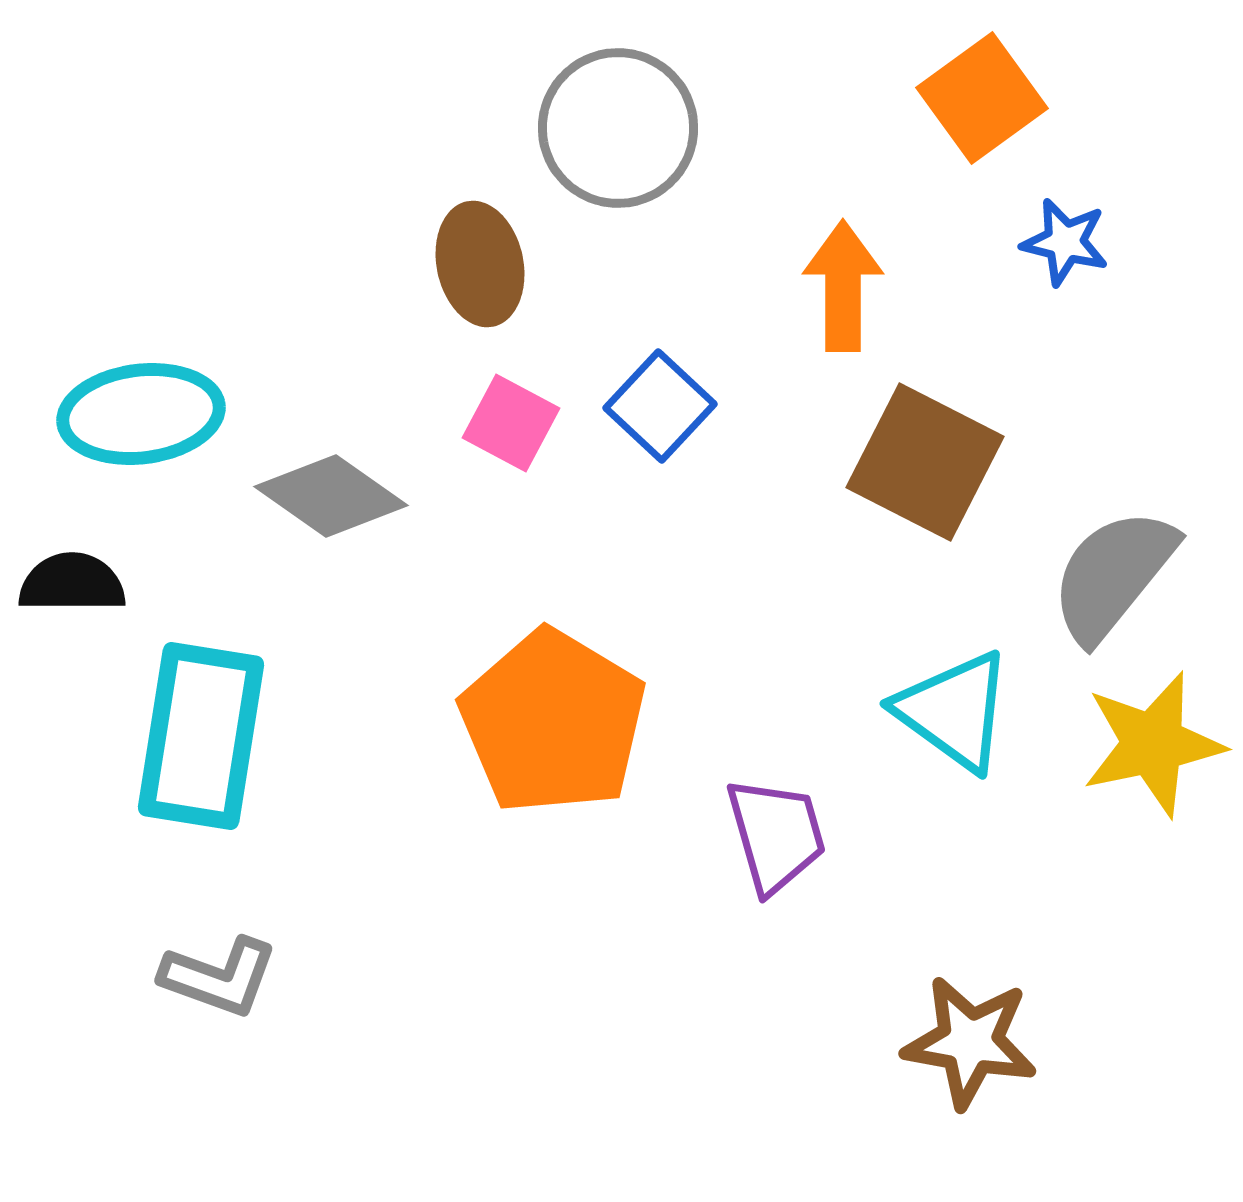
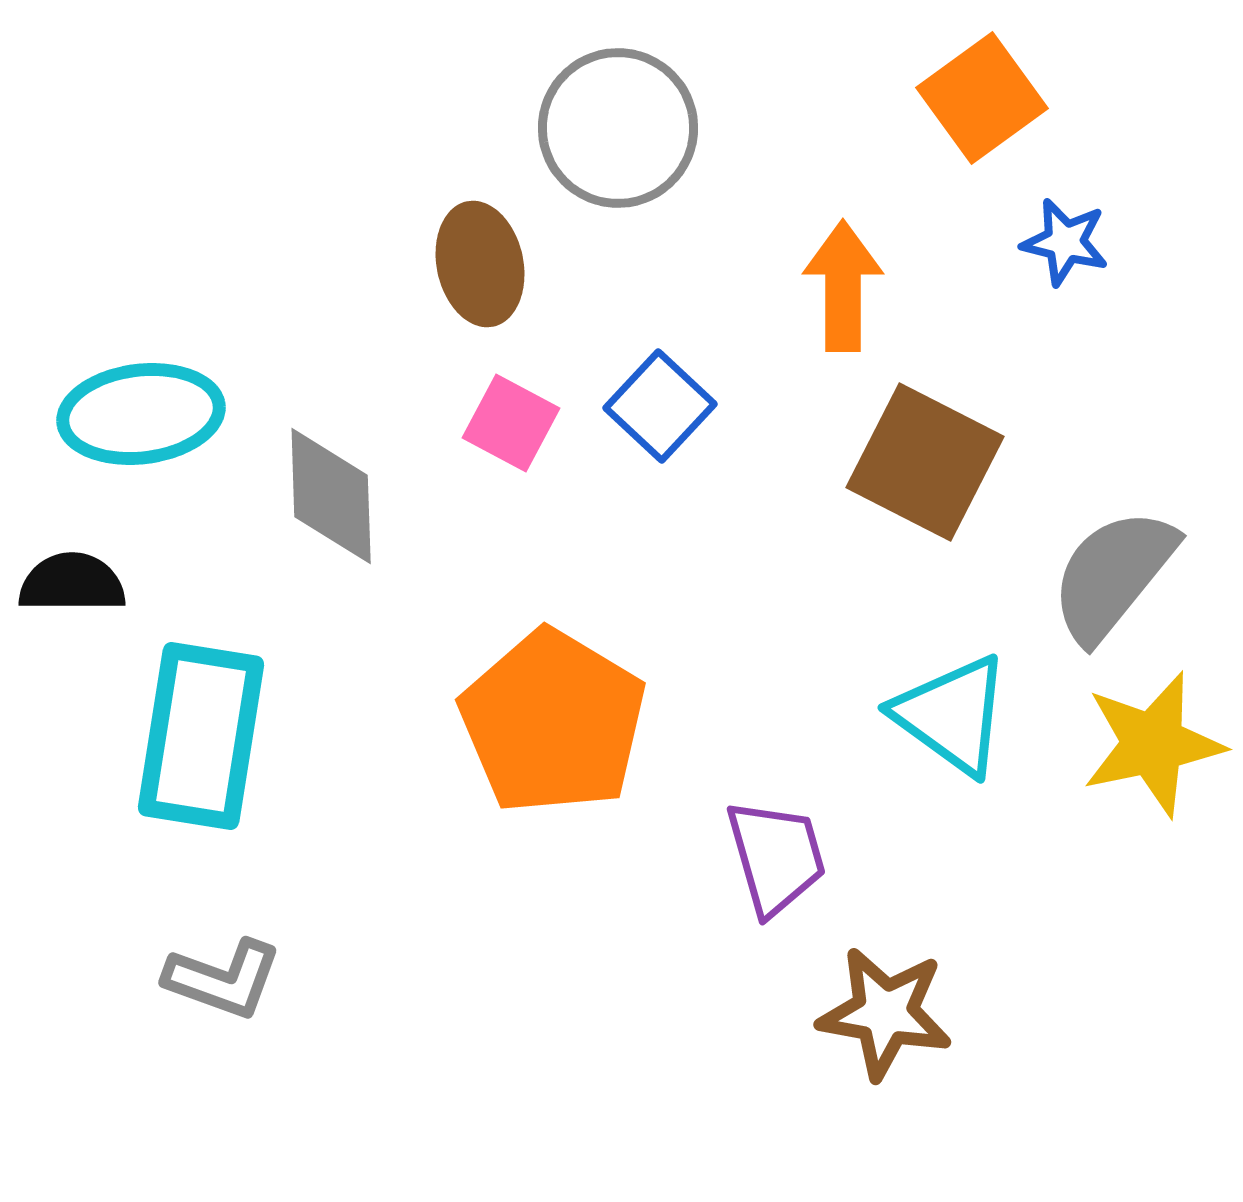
gray diamond: rotated 53 degrees clockwise
cyan triangle: moved 2 px left, 4 px down
purple trapezoid: moved 22 px down
gray L-shape: moved 4 px right, 2 px down
brown star: moved 85 px left, 29 px up
